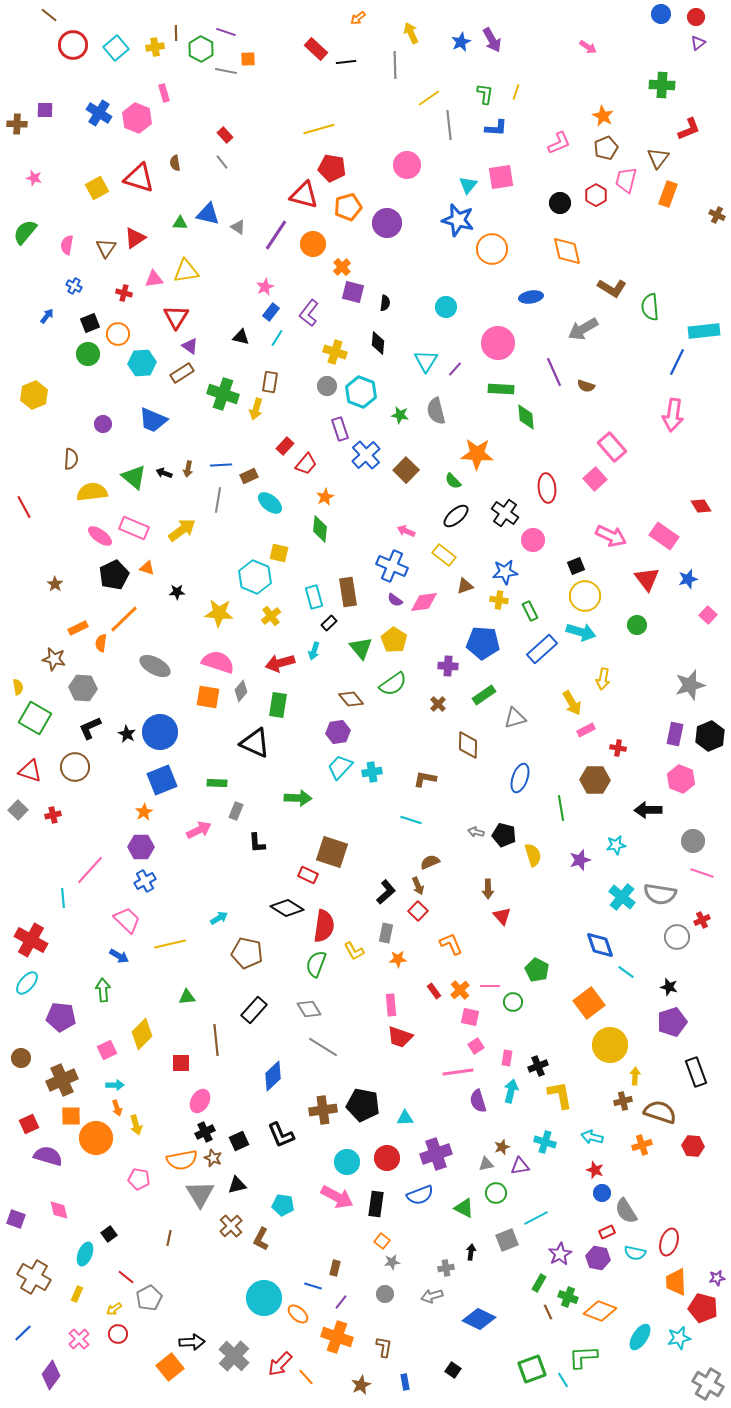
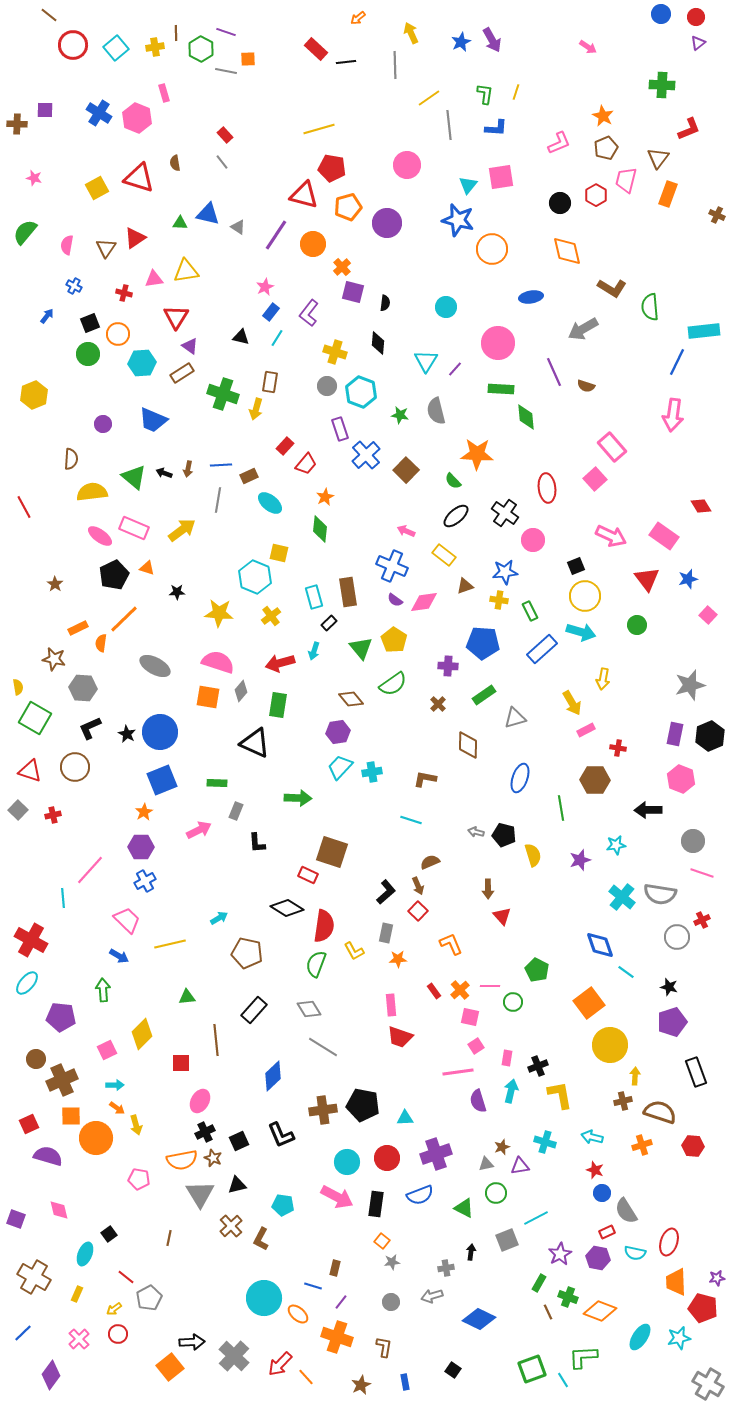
brown circle at (21, 1058): moved 15 px right, 1 px down
orange arrow at (117, 1108): rotated 35 degrees counterclockwise
gray circle at (385, 1294): moved 6 px right, 8 px down
